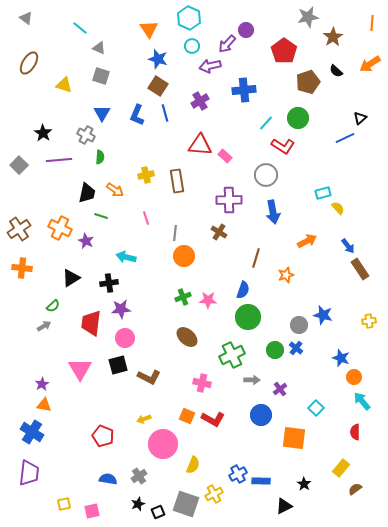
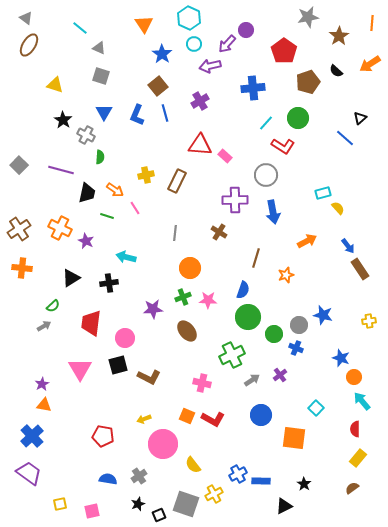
orange triangle at (149, 29): moved 5 px left, 5 px up
brown star at (333, 37): moved 6 px right, 1 px up
cyan circle at (192, 46): moved 2 px right, 2 px up
blue star at (158, 59): moved 4 px right, 5 px up; rotated 18 degrees clockwise
brown ellipse at (29, 63): moved 18 px up
yellow triangle at (64, 85): moved 9 px left
brown square at (158, 86): rotated 18 degrees clockwise
blue cross at (244, 90): moved 9 px right, 2 px up
blue triangle at (102, 113): moved 2 px right, 1 px up
black star at (43, 133): moved 20 px right, 13 px up
blue line at (345, 138): rotated 66 degrees clockwise
purple line at (59, 160): moved 2 px right, 10 px down; rotated 20 degrees clockwise
brown rectangle at (177, 181): rotated 35 degrees clockwise
purple cross at (229, 200): moved 6 px right
green line at (101, 216): moved 6 px right
pink line at (146, 218): moved 11 px left, 10 px up; rotated 16 degrees counterclockwise
orange circle at (184, 256): moved 6 px right, 12 px down
purple star at (121, 309): moved 32 px right
brown ellipse at (187, 337): moved 6 px up; rotated 10 degrees clockwise
blue cross at (296, 348): rotated 16 degrees counterclockwise
green circle at (275, 350): moved 1 px left, 16 px up
gray arrow at (252, 380): rotated 35 degrees counterclockwise
purple cross at (280, 389): moved 14 px up
blue cross at (32, 432): moved 4 px down; rotated 15 degrees clockwise
red semicircle at (355, 432): moved 3 px up
red pentagon at (103, 436): rotated 10 degrees counterclockwise
yellow semicircle at (193, 465): rotated 120 degrees clockwise
yellow rectangle at (341, 468): moved 17 px right, 10 px up
purple trapezoid at (29, 473): rotated 60 degrees counterclockwise
brown semicircle at (355, 489): moved 3 px left, 1 px up
yellow square at (64, 504): moved 4 px left
black square at (158, 512): moved 1 px right, 3 px down
